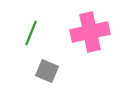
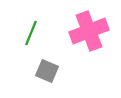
pink cross: moved 1 px left, 1 px up; rotated 9 degrees counterclockwise
